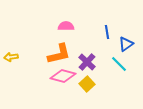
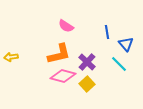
pink semicircle: rotated 147 degrees counterclockwise
blue triangle: rotated 35 degrees counterclockwise
